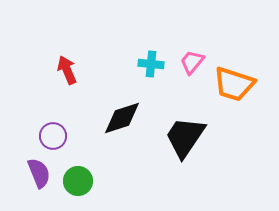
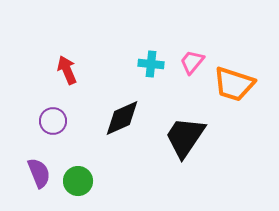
black diamond: rotated 6 degrees counterclockwise
purple circle: moved 15 px up
